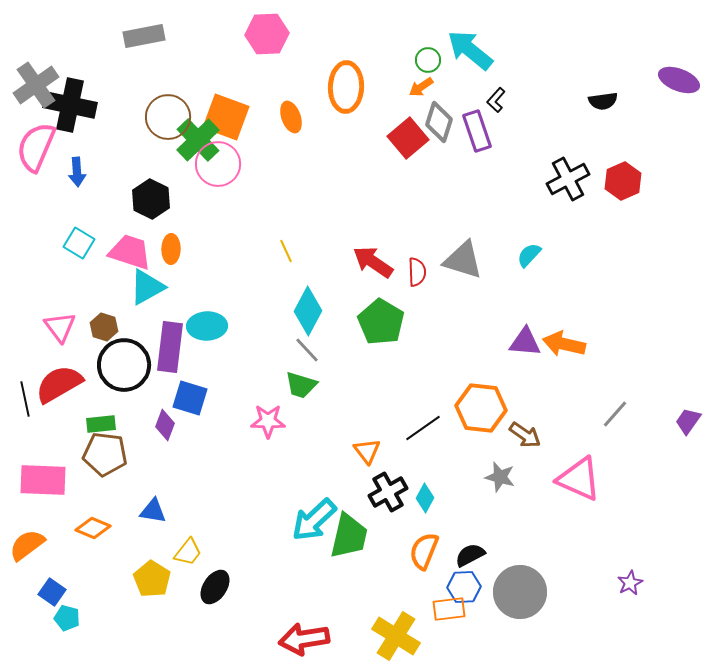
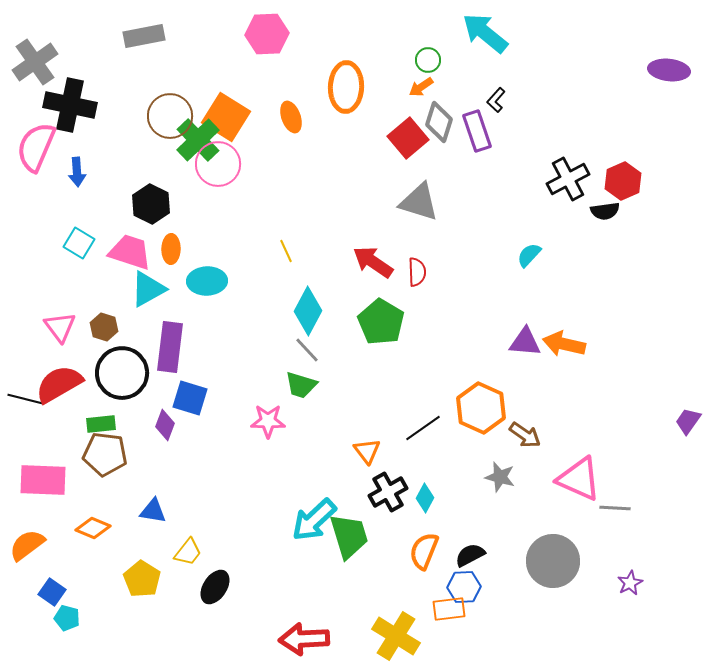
cyan arrow at (470, 50): moved 15 px right, 17 px up
purple ellipse at (679, 80): moved 10 px left, 10 px up; rotated 15 degrees counterclockwise
gray cross at (36, 85): moved 1 px left, 23 px up
black semicircle at (603, 101): moved 2 px right, 110 px down
brown circle at (168, 117): moved 2 px right, 1 px up
orange square at (226, 117): rotated 12 degrees clockwise
black hexagon at (151, 199): moved 5 px down
gray triangle at (463, 260): moved 44 px left, 58 px up
cyan triangle at (147, 287): moved 1 px right, 2 px down
cyan ellipse at (207, 326): moved 45 px up
black circle at (124, 365): moved 2 px left, 8 px down
black line at (25, 399): rotated 64 degrees counterclockwise
orange hexagon at (481, 408): rotated 18 degrees clockwise
gray line at (615, 414): moved 94 px down; rotated 52 degrees clockwise
green trapezoid at (349, 536): rotated 30 degrees counterclockwise
yellow pentagon at (152, 579): moved 10 px left
gray circle at (520, 592): moved 33 px right, 31 px up
red arrow at (304, 639): rotated 6 degrees clockwise
